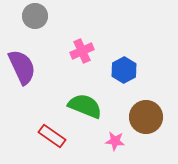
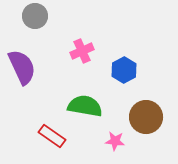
green semicircle: rotated 12 degrees counterclockwise
